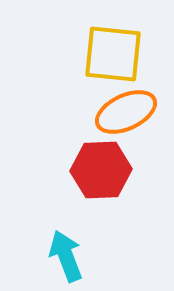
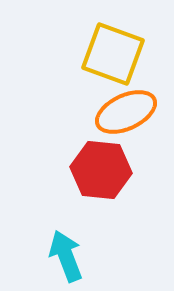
yellow square: rotated 14 degrees clockwise
red hexagon: rotated 8 degrees clockwise
